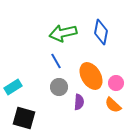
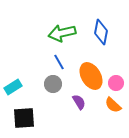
green arrow: moved 1 px left
blue line: moved 3 px right, 1 px down
gray circle: moved 6 px left, 3 px up
purple semicircle: rotated 35 degrees counterclockwise
black square: rotated 20 degrees counterclockwise
